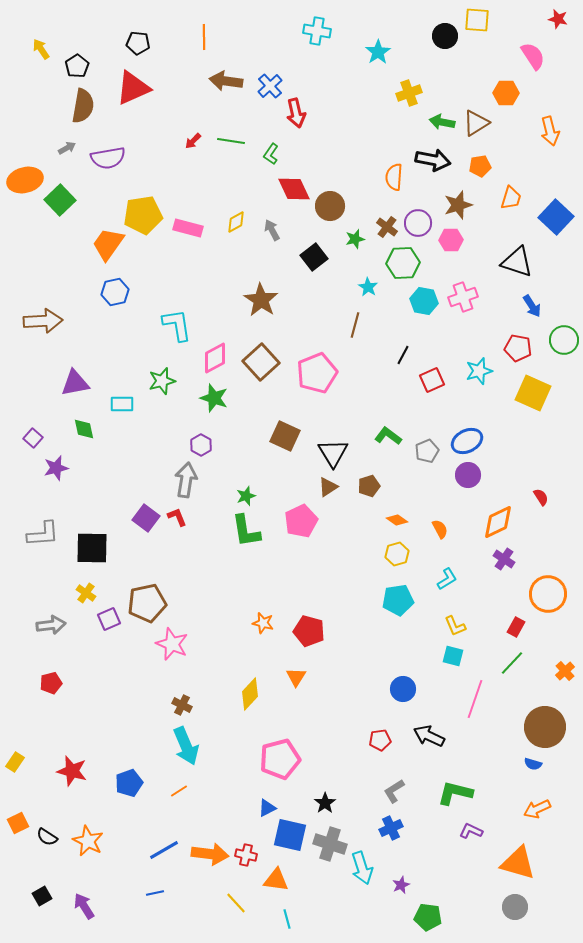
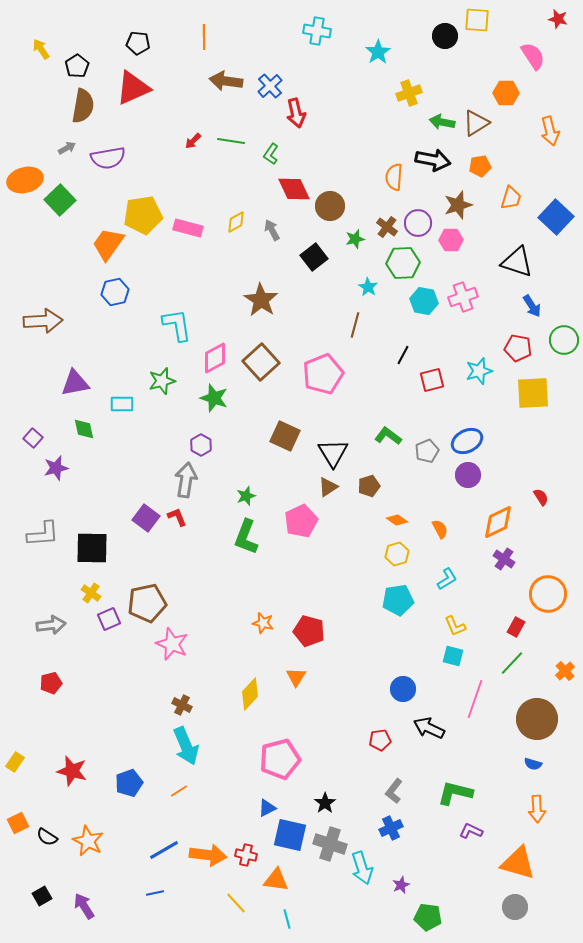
pink pentagon at (317, 373): moved 6 px right, 1 px down
red square at (432, 380): rotated 10 degrees clockwise
yellow square at (533, 393): rotated 27 degrees counterclockwise
green L-shape at (246, 531): moved 6 px down; rotated 30 degrees clockwise
yellow cross at (86, 593): moved 5 px right
brown circle at (545, 727): moved 8 px left, 8 px up
black arrow at (429, 736): moved 8 px up
gray L-shape at (394, 791): rotated 20 degrees counterclockwise
orange arrow at (537, 809): rotated 68 degrees counterclockwise
orange arrow at (210, 854): moved 2 px left, 1 px down
